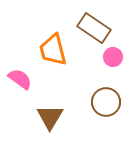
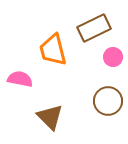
brown rectangle: rotated 60 degrees counterclockwise
pink semicircle: rotated 25 degrees counterclockwise
brown circle: moved 2 px right, 1 px up
brown triangle: rotated 16 degrees counterclockwise
